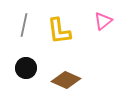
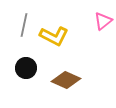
yellow L-shape: moved 5 px left, 5 px down; rotated 56 degrees counterclockwise
